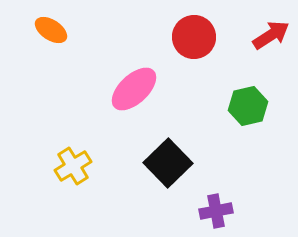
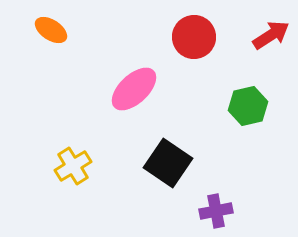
black square: rotated 12 degrees counterclockwise
